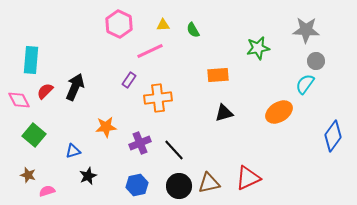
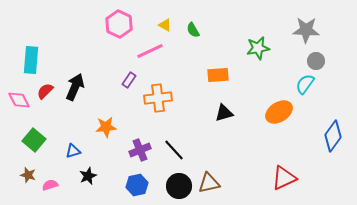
yellow triangle: moved 2 px right; rotated 32 degrees clockwise
green square: moved 5 px down
purple cross: moved 7 px down
red triangle: moved 36 px right
pink semicircle: moved 3 px right, 6 px up
